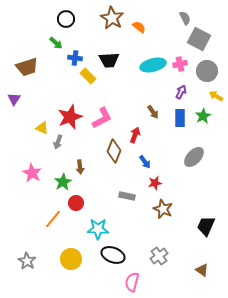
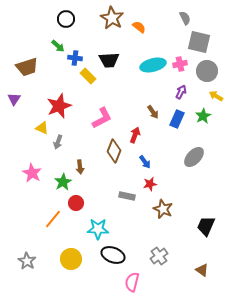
gray square at (199, 39): moved 3 px down; rotated 15 degrees counterclockwise
green arrow at (56, 43): moved 2 px right, 3 px down
red star at (70, 117): moved 11 px left, 11 px up
blue rectangle at (180, 118): moved 3 px left, 1 px down; rotated 24 degrees clockwise
red star at (155, 183): moved 5 px left, 1 px down
